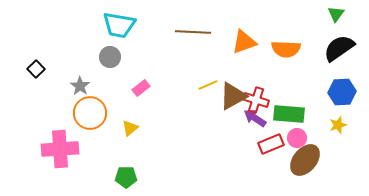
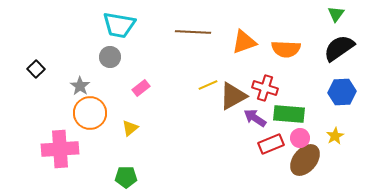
red cross: moved 9 px right, 12 px up
yellow star: moved 3 px left, 11 px down; rotated 12 degrees counterclockwise
pink circle: moved 3 px right
